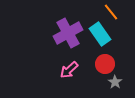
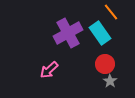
cyan rectangle: moved 1 px up
pink arrow: moved 20 px left
gray star: moved 5 px left, 1 px up
